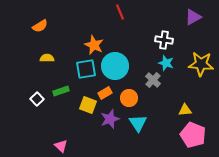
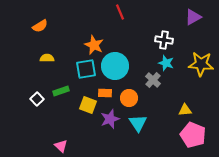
orange rectangle: rotated 32 degrees clockwise
